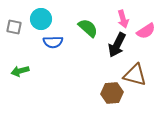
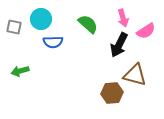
pink arrow: moved 1 px up
green semicircle: moved 4 px up
black arrow: moved 2 px right
